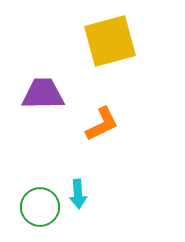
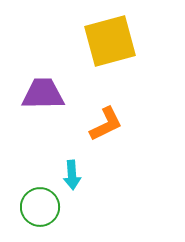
orange L-shape: moved 4 px right
cyan arrow: moved 6 px left, 19 px up
